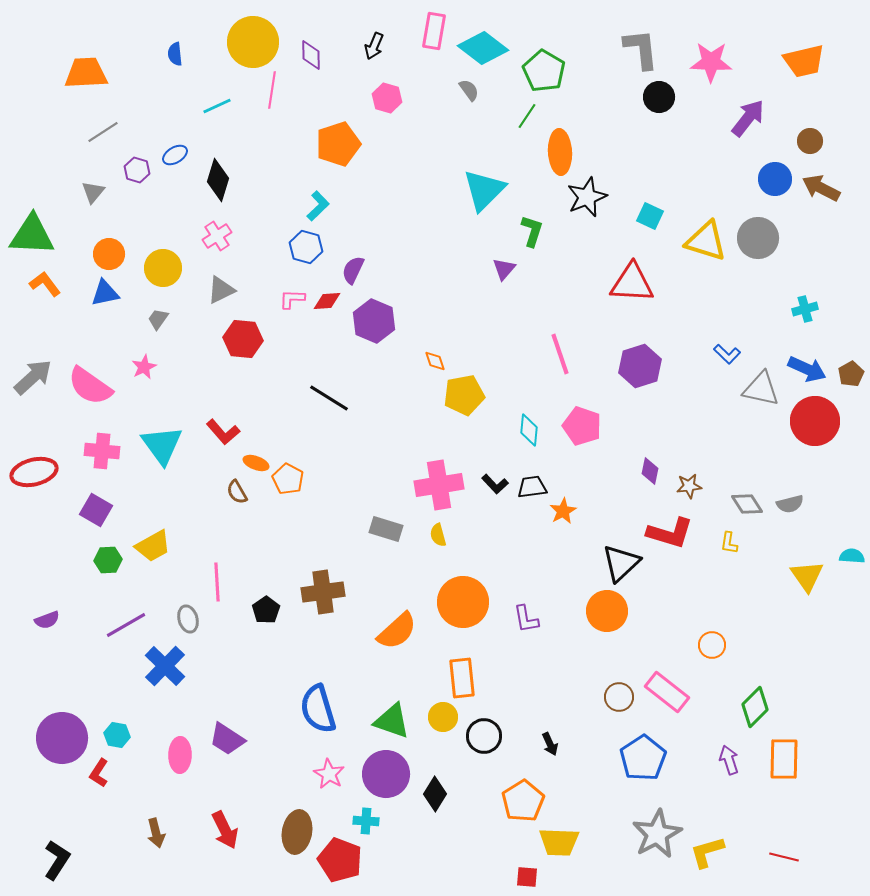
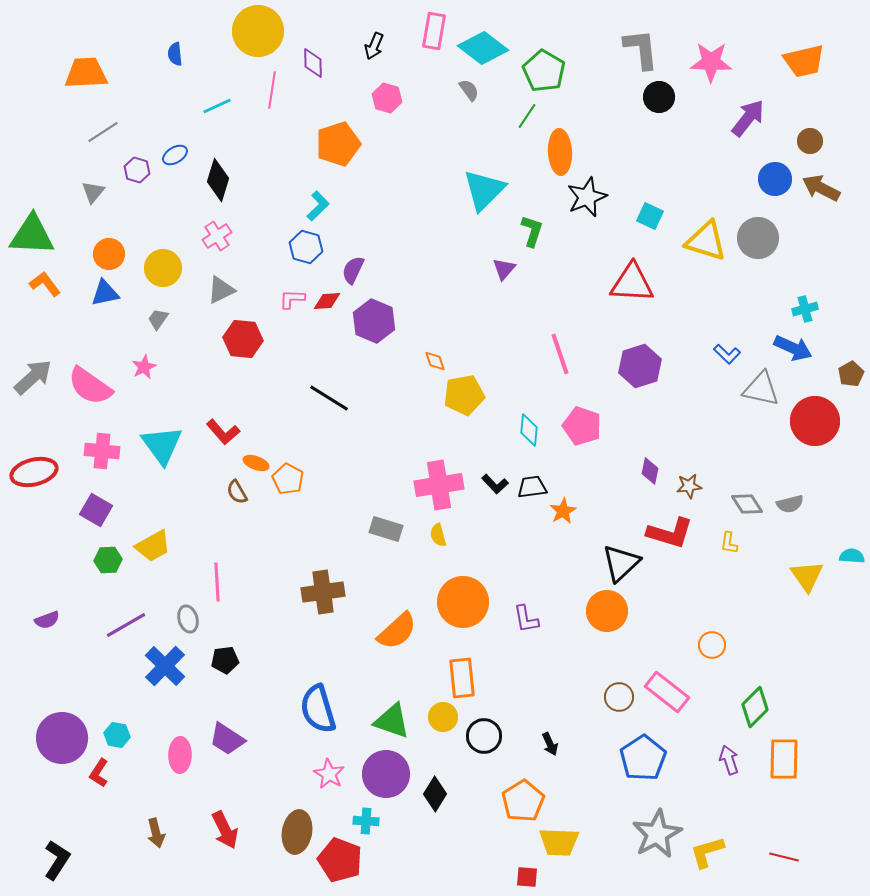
yellow circle at (253, 42): moved 5 px right, 11 px up
purple diamond at (311, 55): moved 2 px right, 8 px down
blue arrow at (807, 369): moved 14 px left, 21 px up
black pentagon at (266, 610): moved 41 px left, 50 px down; rotated 28 degrees clockwise
